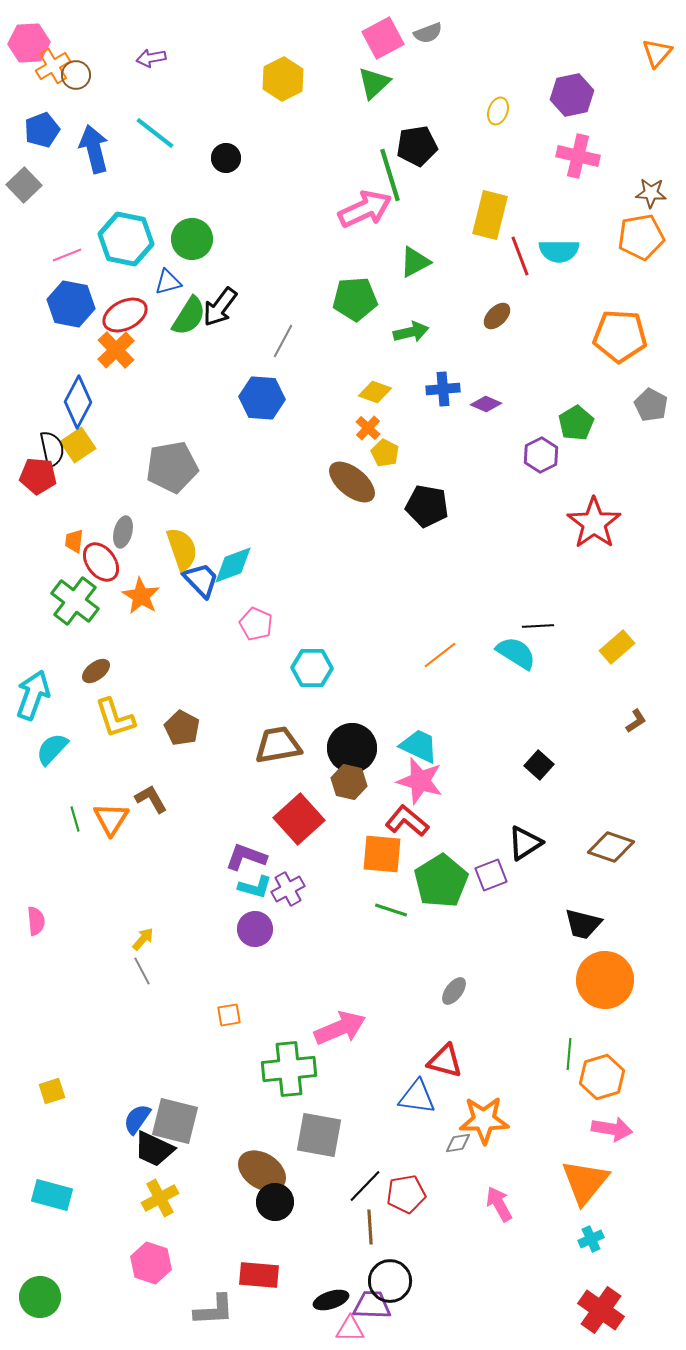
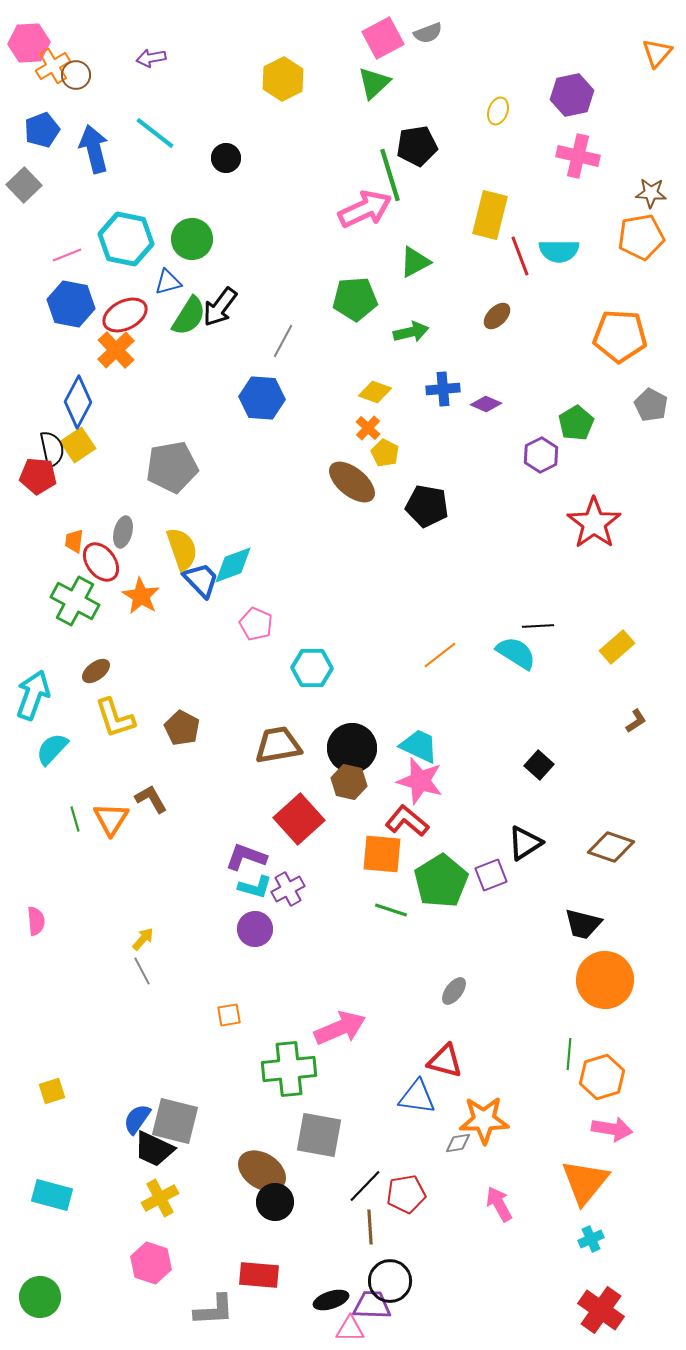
green cross at (75, 601): rotated 9 degrees counterclockwise
